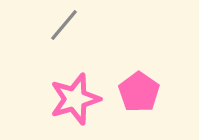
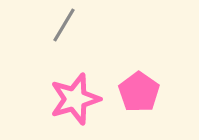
gray line: rotated 9 degrees counterclockwise
